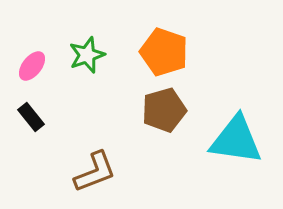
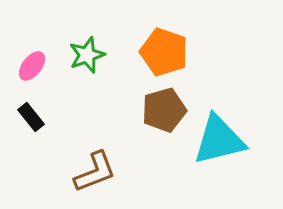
cyan triangle: moved 17 px left; rotated 22 degrees counterclockwise
